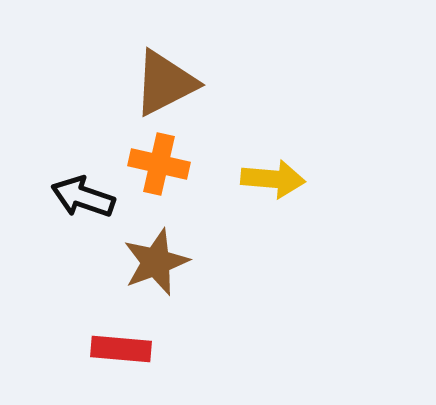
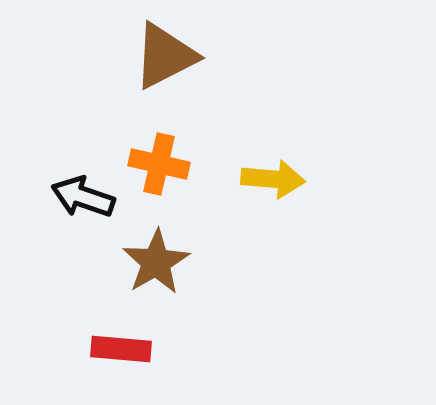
brown triangle: moved 27 px up
brown star: rotated 10 degrees counterclockwise
